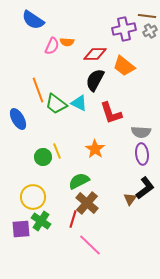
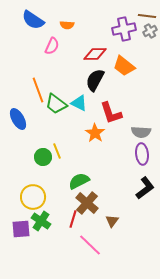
orange semicircle: moved 17 px up
orange star: moved 16 px up
brown triangle: moved 18 px left, 22 px down
